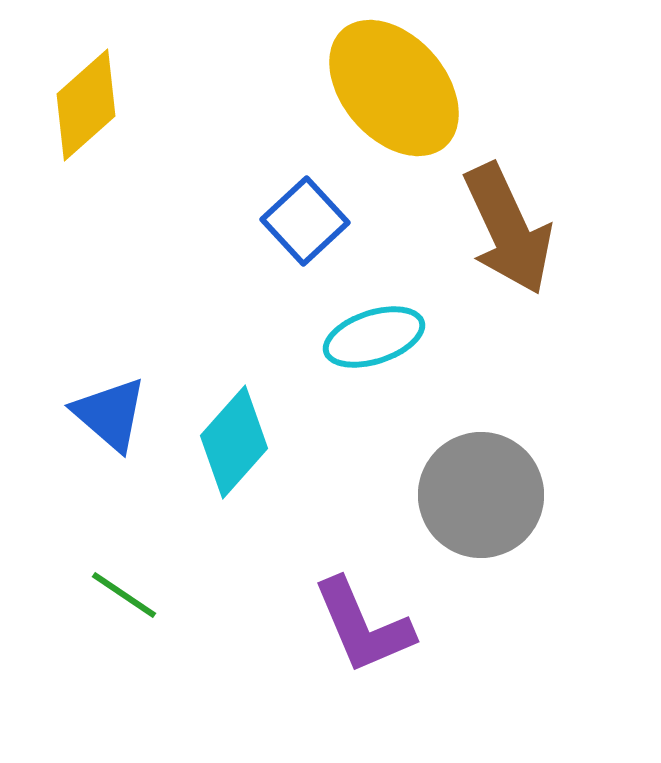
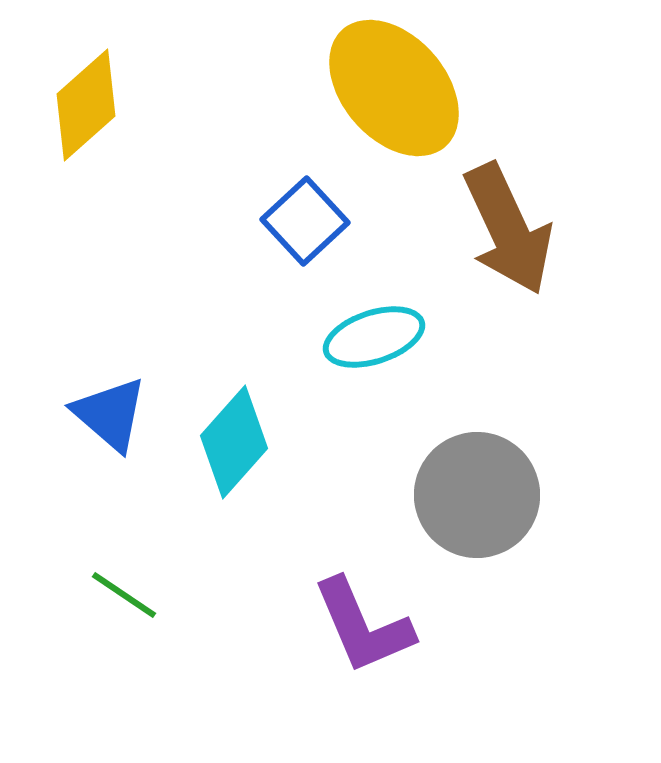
gray circle: moved 4 px left
